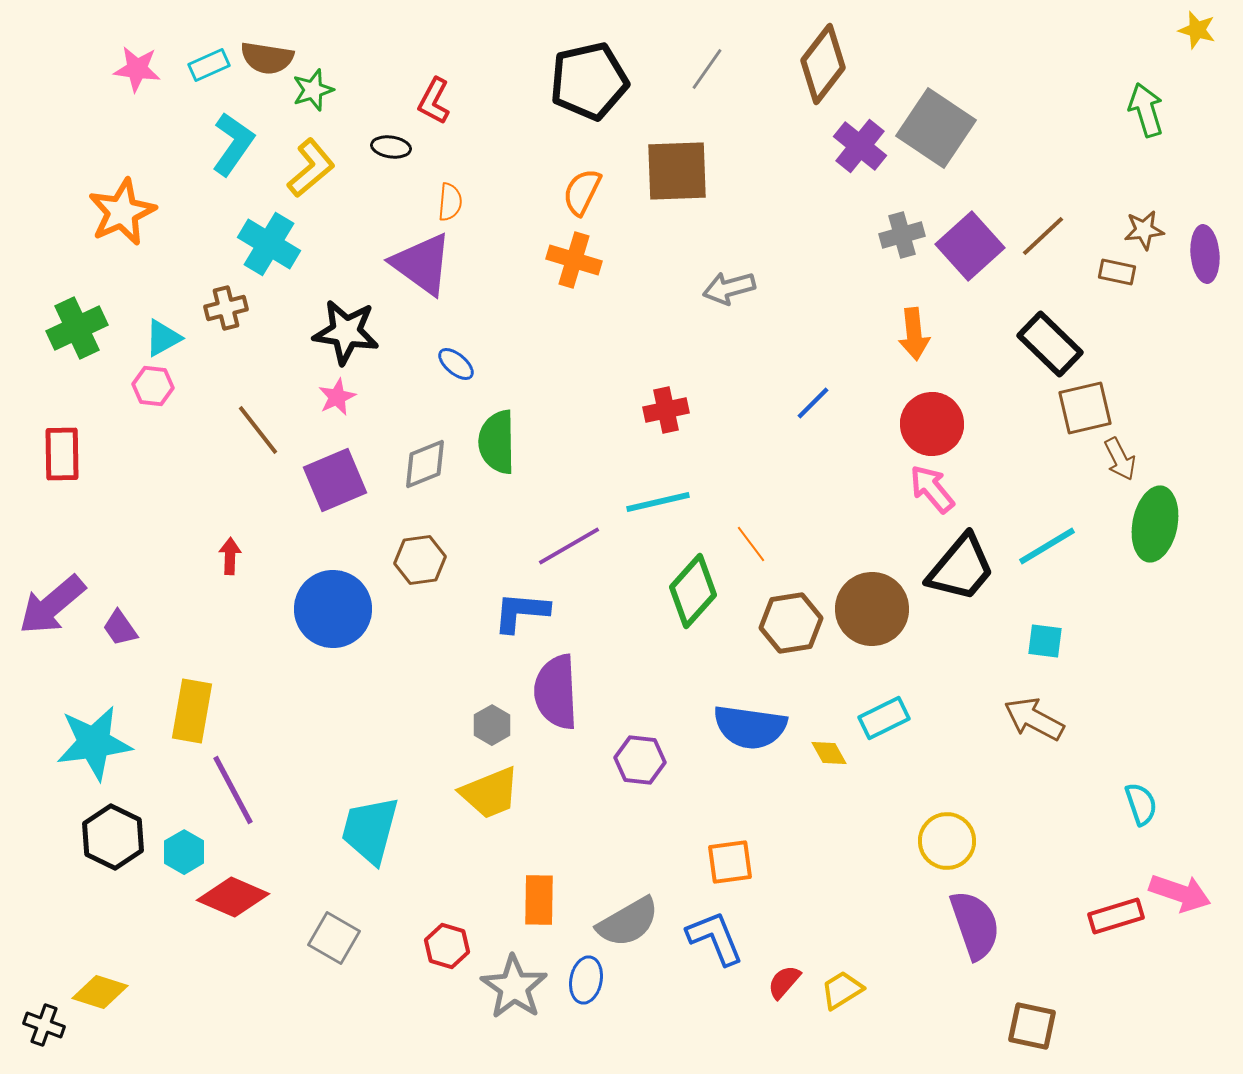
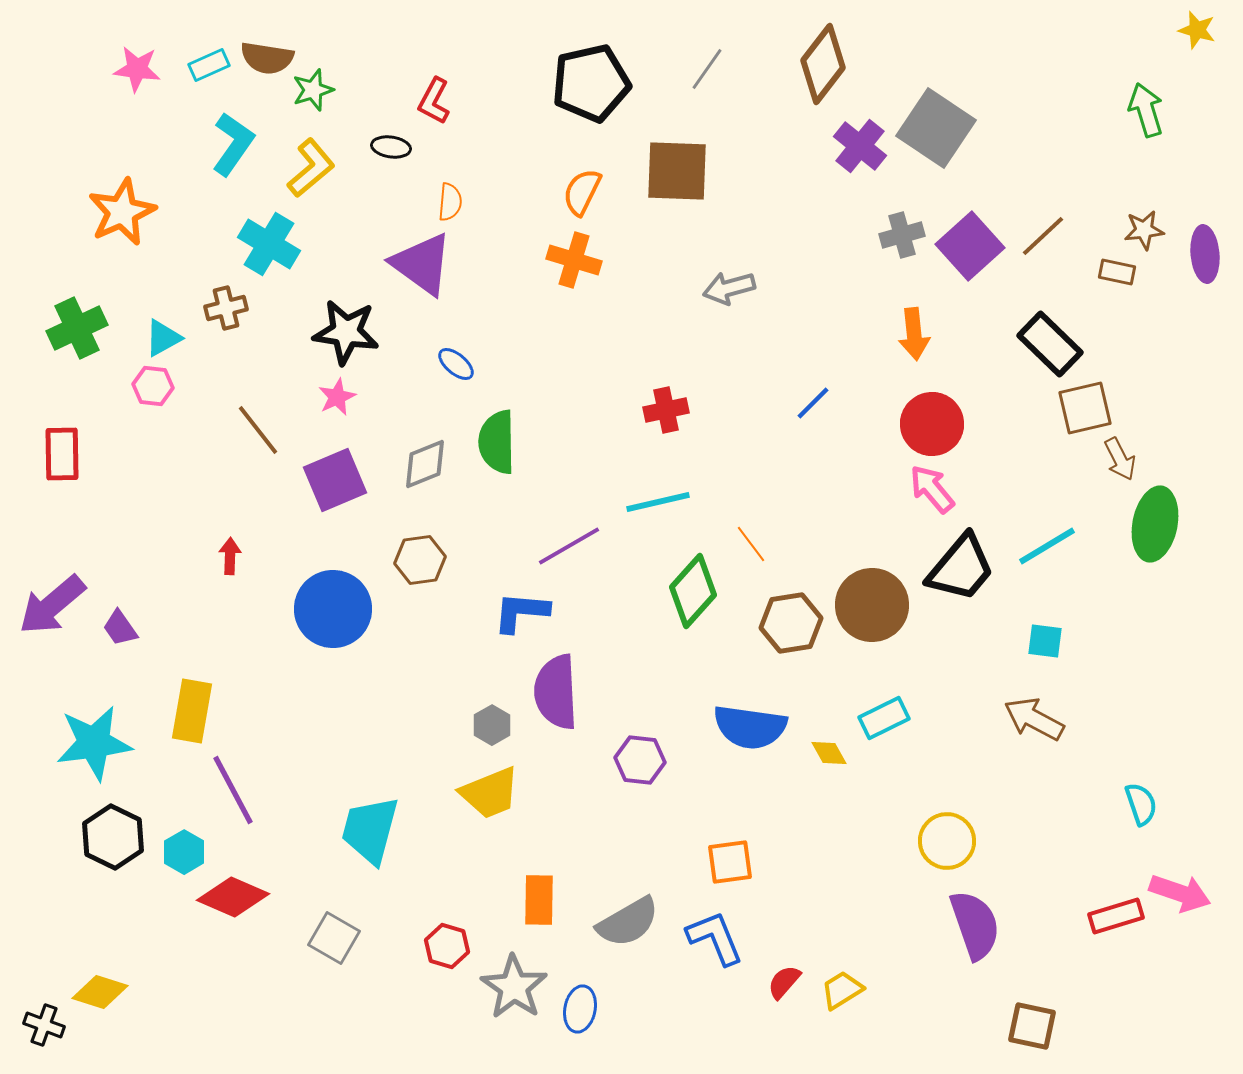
black pentagon at (589, 81): moved 2 px right, 2 px down
brown square at (677, 171): rotated 4 degrees clockwise
brown circle at (872, 609): moved 4 px up
blue ellipse at (586, 980): moved 6 px left, 29 px down
